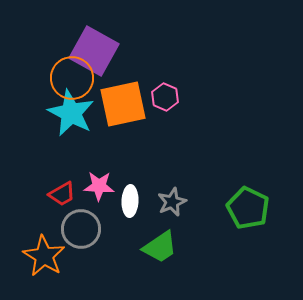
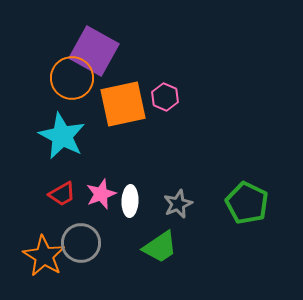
cyan star: moved 9 px left, 23 px down
pink star: moved 2 px right, 8 px down; rotated 24 degrees counterclockwise
gray star: moved 6 px right, 2 px down
green pentagon: moved 1 px left, 5 px up
gray circle: moved 14 px down
